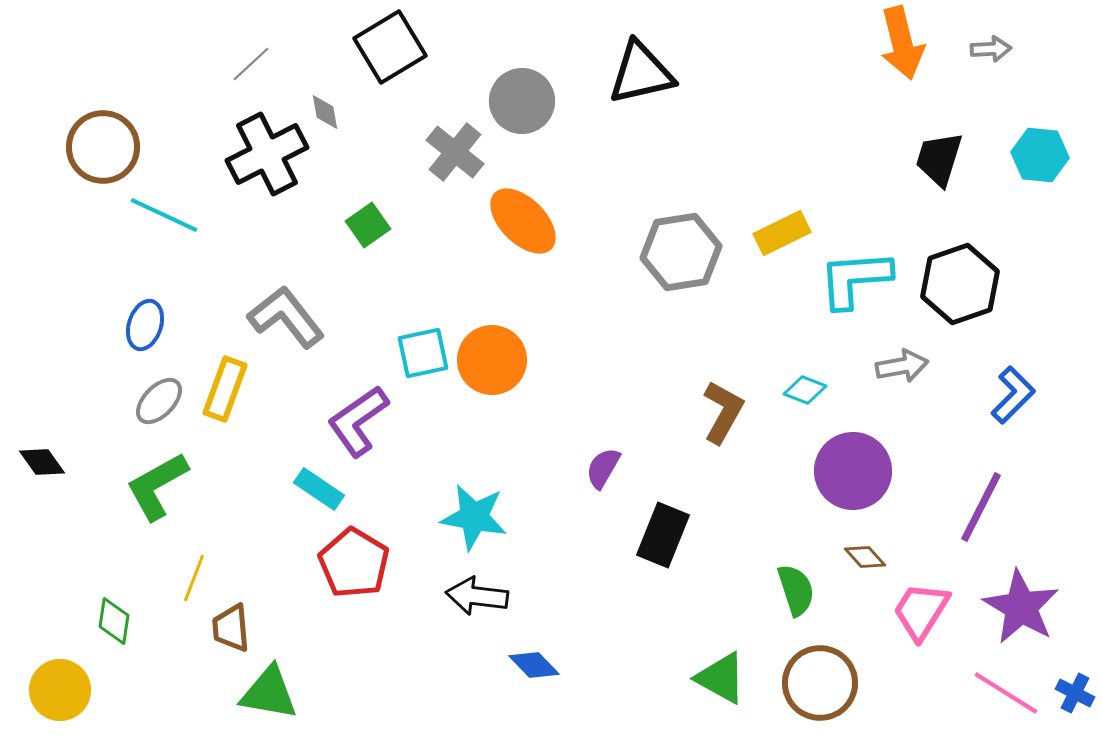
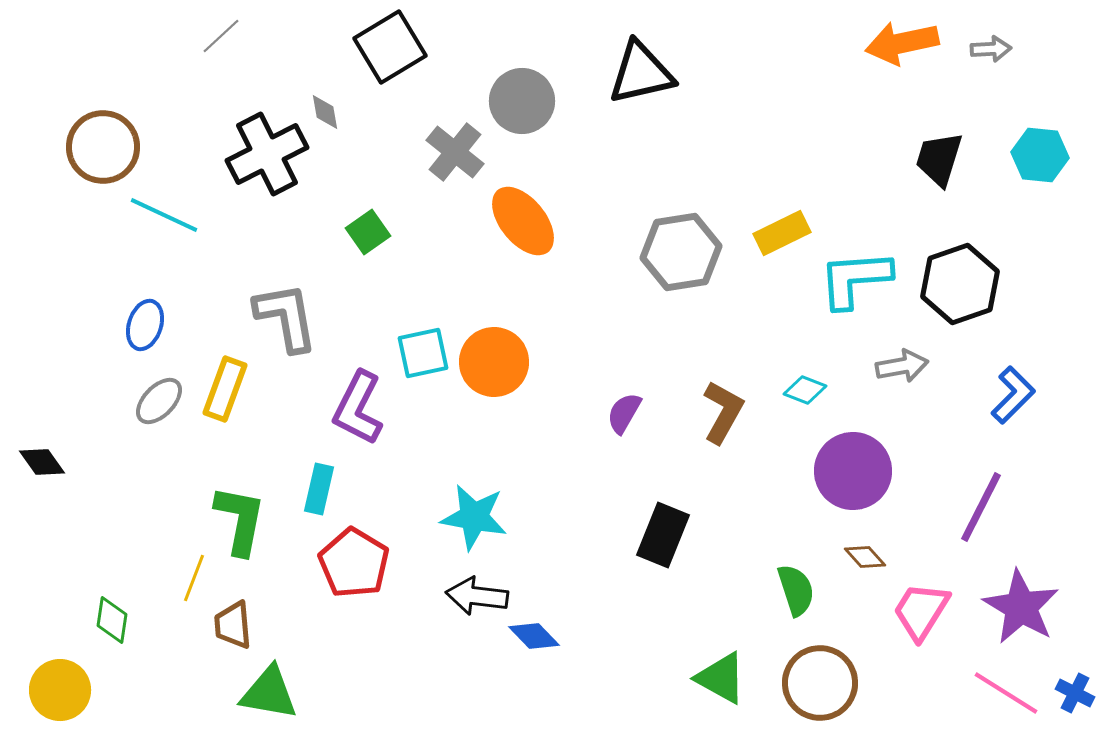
orange arrow at (902, 43): rotated 92 degrees clockwise
gray line at (251, 64): moved 30 px left, 28 px up
orange ellipse at (523, 221): rotated 6 degrees clockwise
green square at (368, 225): moved 7 px down
gray L-shape at (286, 317): rotated 28 degrees clockwise
orange circle at (492, 360): moved 2 px right, 2 px down
purple L-shape at (358, 421): moved 13 px up; rotated 28 degrees counterclockwise
purple semicircle at (603, 468): moved 21 px right, 55 px up
green L-shape at (157, 486): moved 83 px right, 34 px down; rotated 130 degrees clockwise
cyan rectangle at (319, 489): rotated 69 degrees clockwise
green diamond at (114, 621): moved 2 px left, 1 px up
brown trapezoid at (231, 628): moved 2 px right, 3 px up
blue diamond at (534, 665): moved 29 px up
